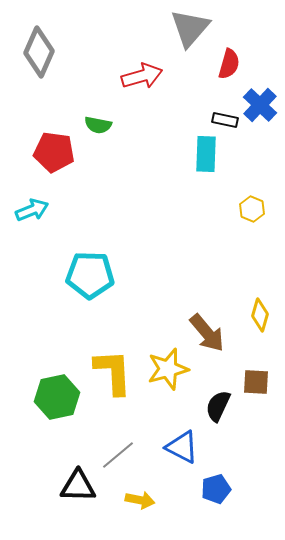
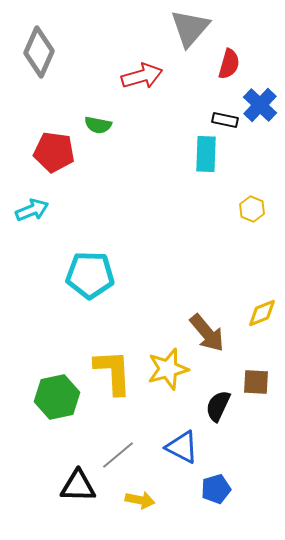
yellow diamond: moved 2 px right, 2 px up; rotated 52 degrees clockwise
